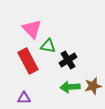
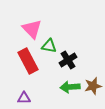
green triangle: moved 1 px right
